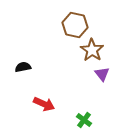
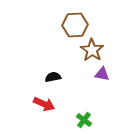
brown hexagon: rotated 15 degrees counterclockwise
black semicircle: moved 30 px right, 10 px down
purple triangle: rotated 42 degrees counterclockwise
